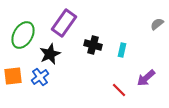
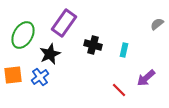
cyan rectangle: moved 2 px right
orange square: moved 1 px up
